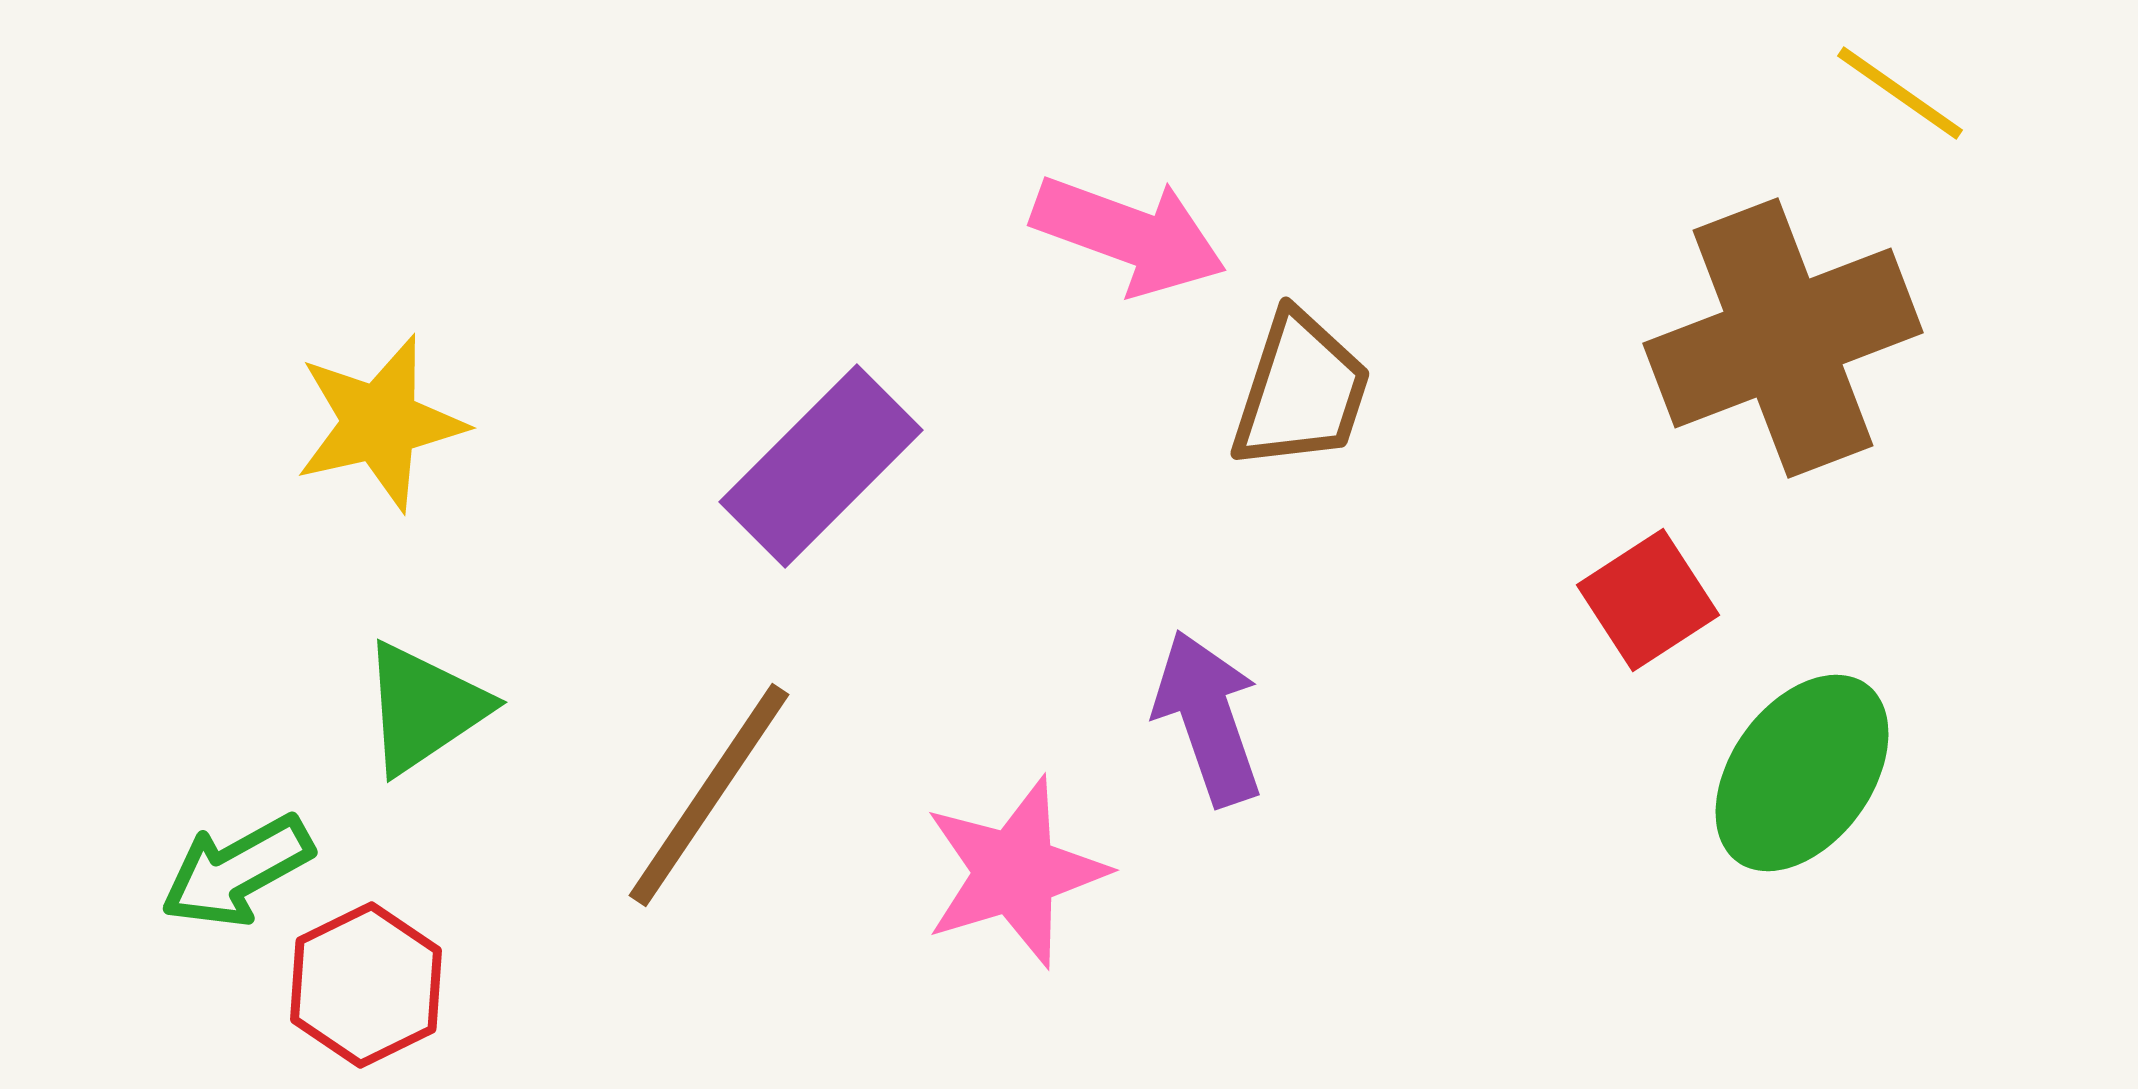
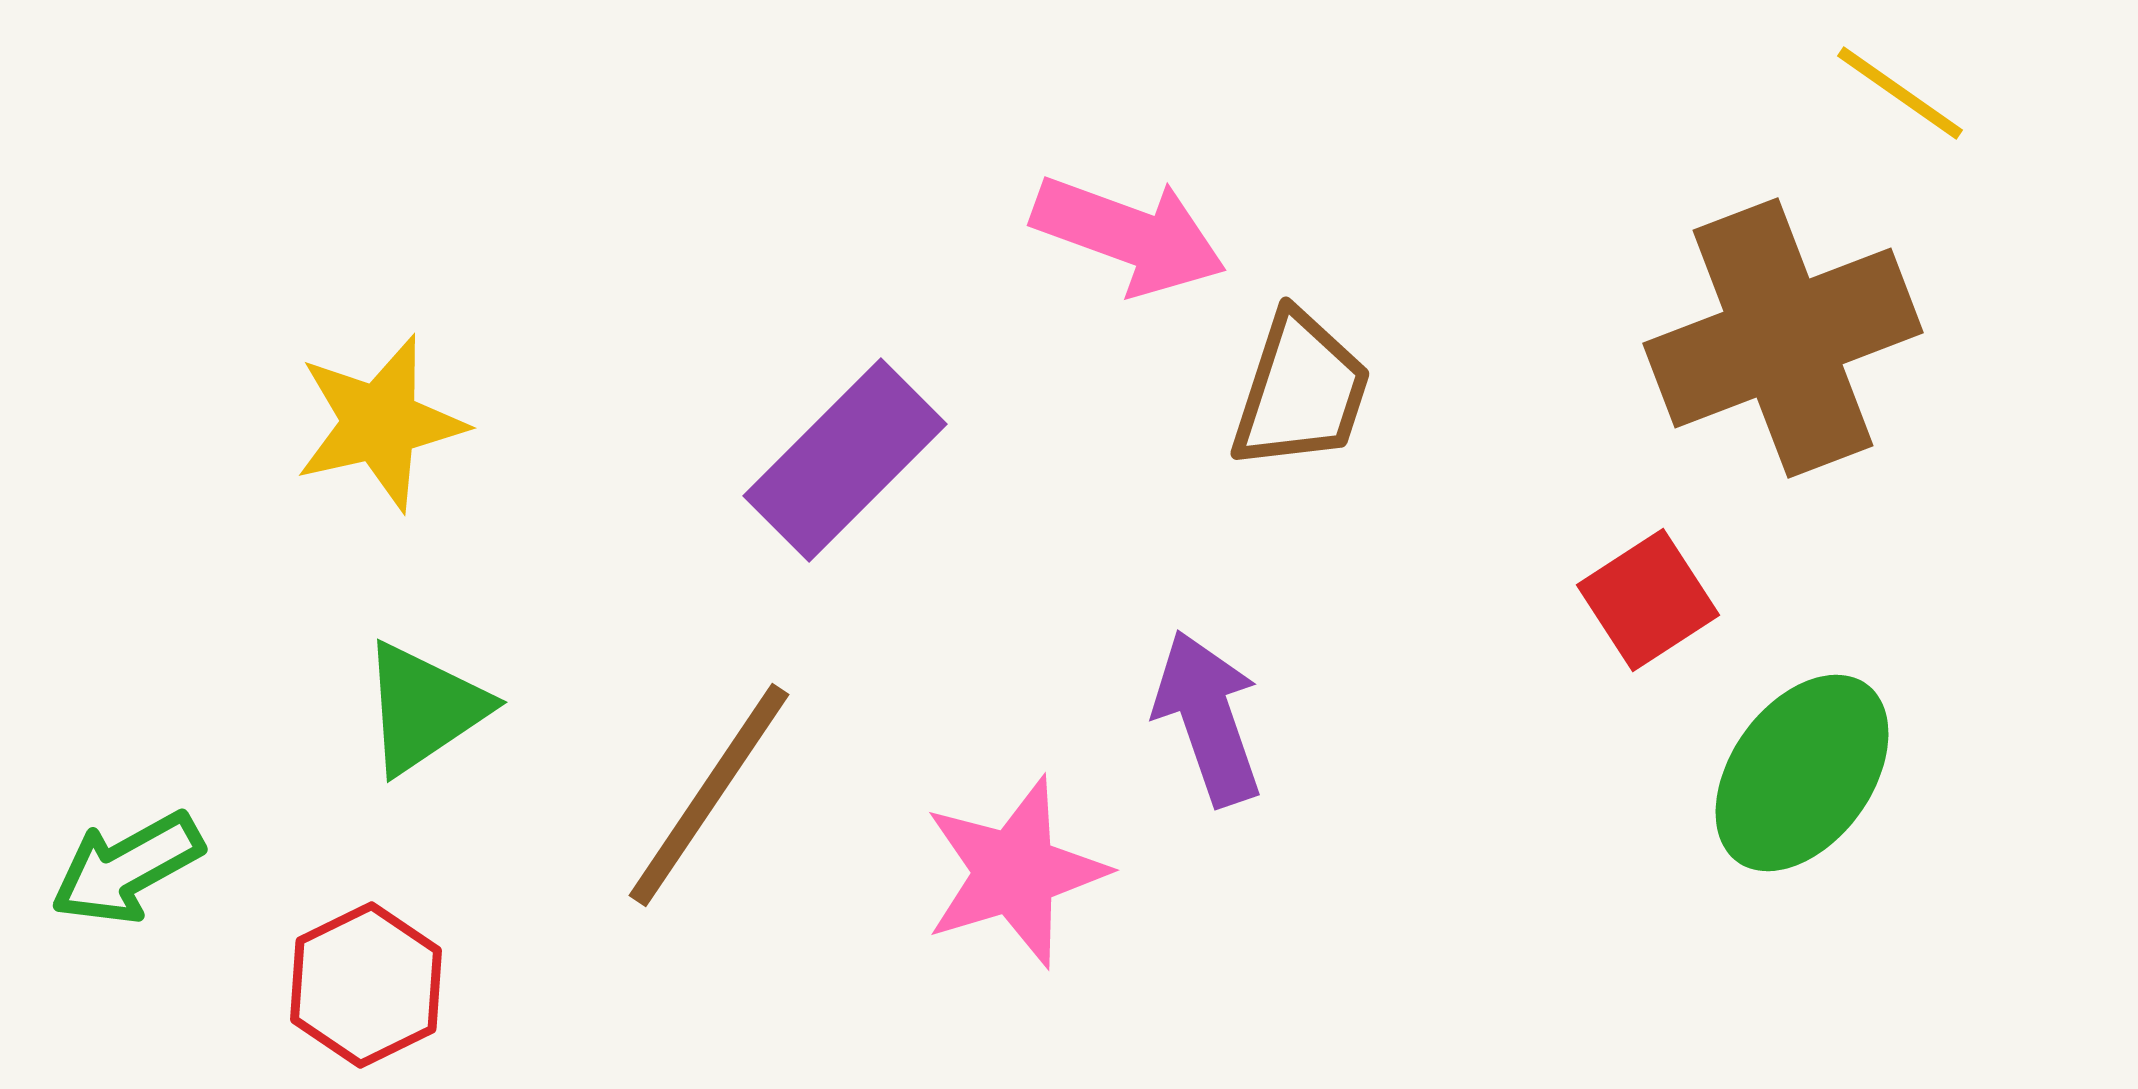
purple rectangle: moved 24 px right, 6 px up
green arrow: moved 110 px left, 3 px up
